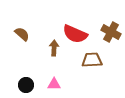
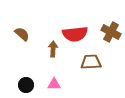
red semicircle: rotated 30 degrees counterclockwise
brown arrow: moved 1 px left, 1 px down
brown trapezoid: moved 1 px left, 2 px down
